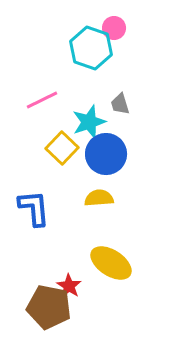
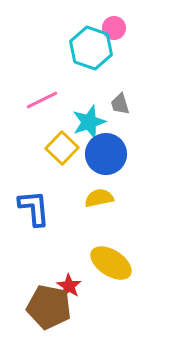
yellow semicircle: rotated 8 degrees counterclockwise
